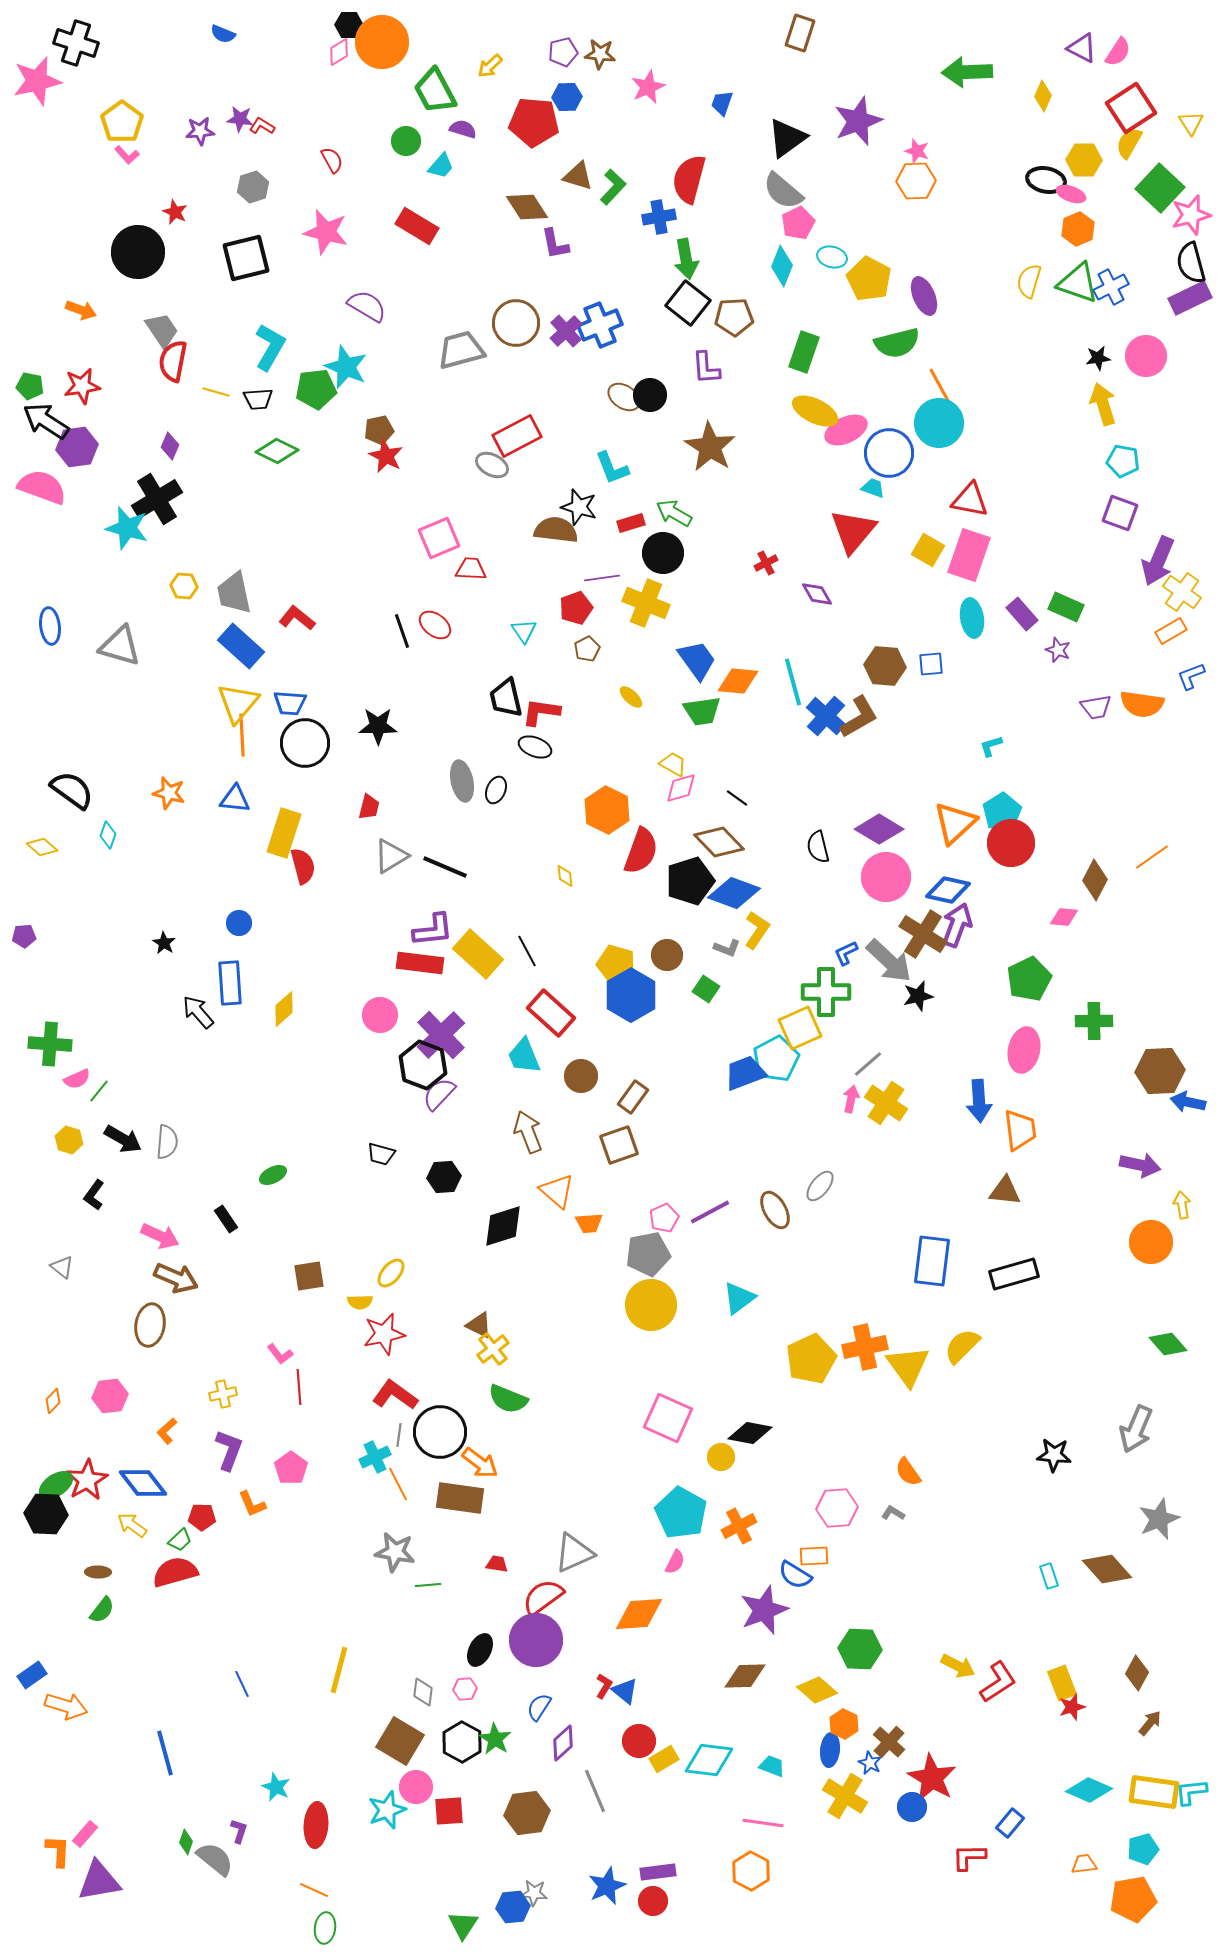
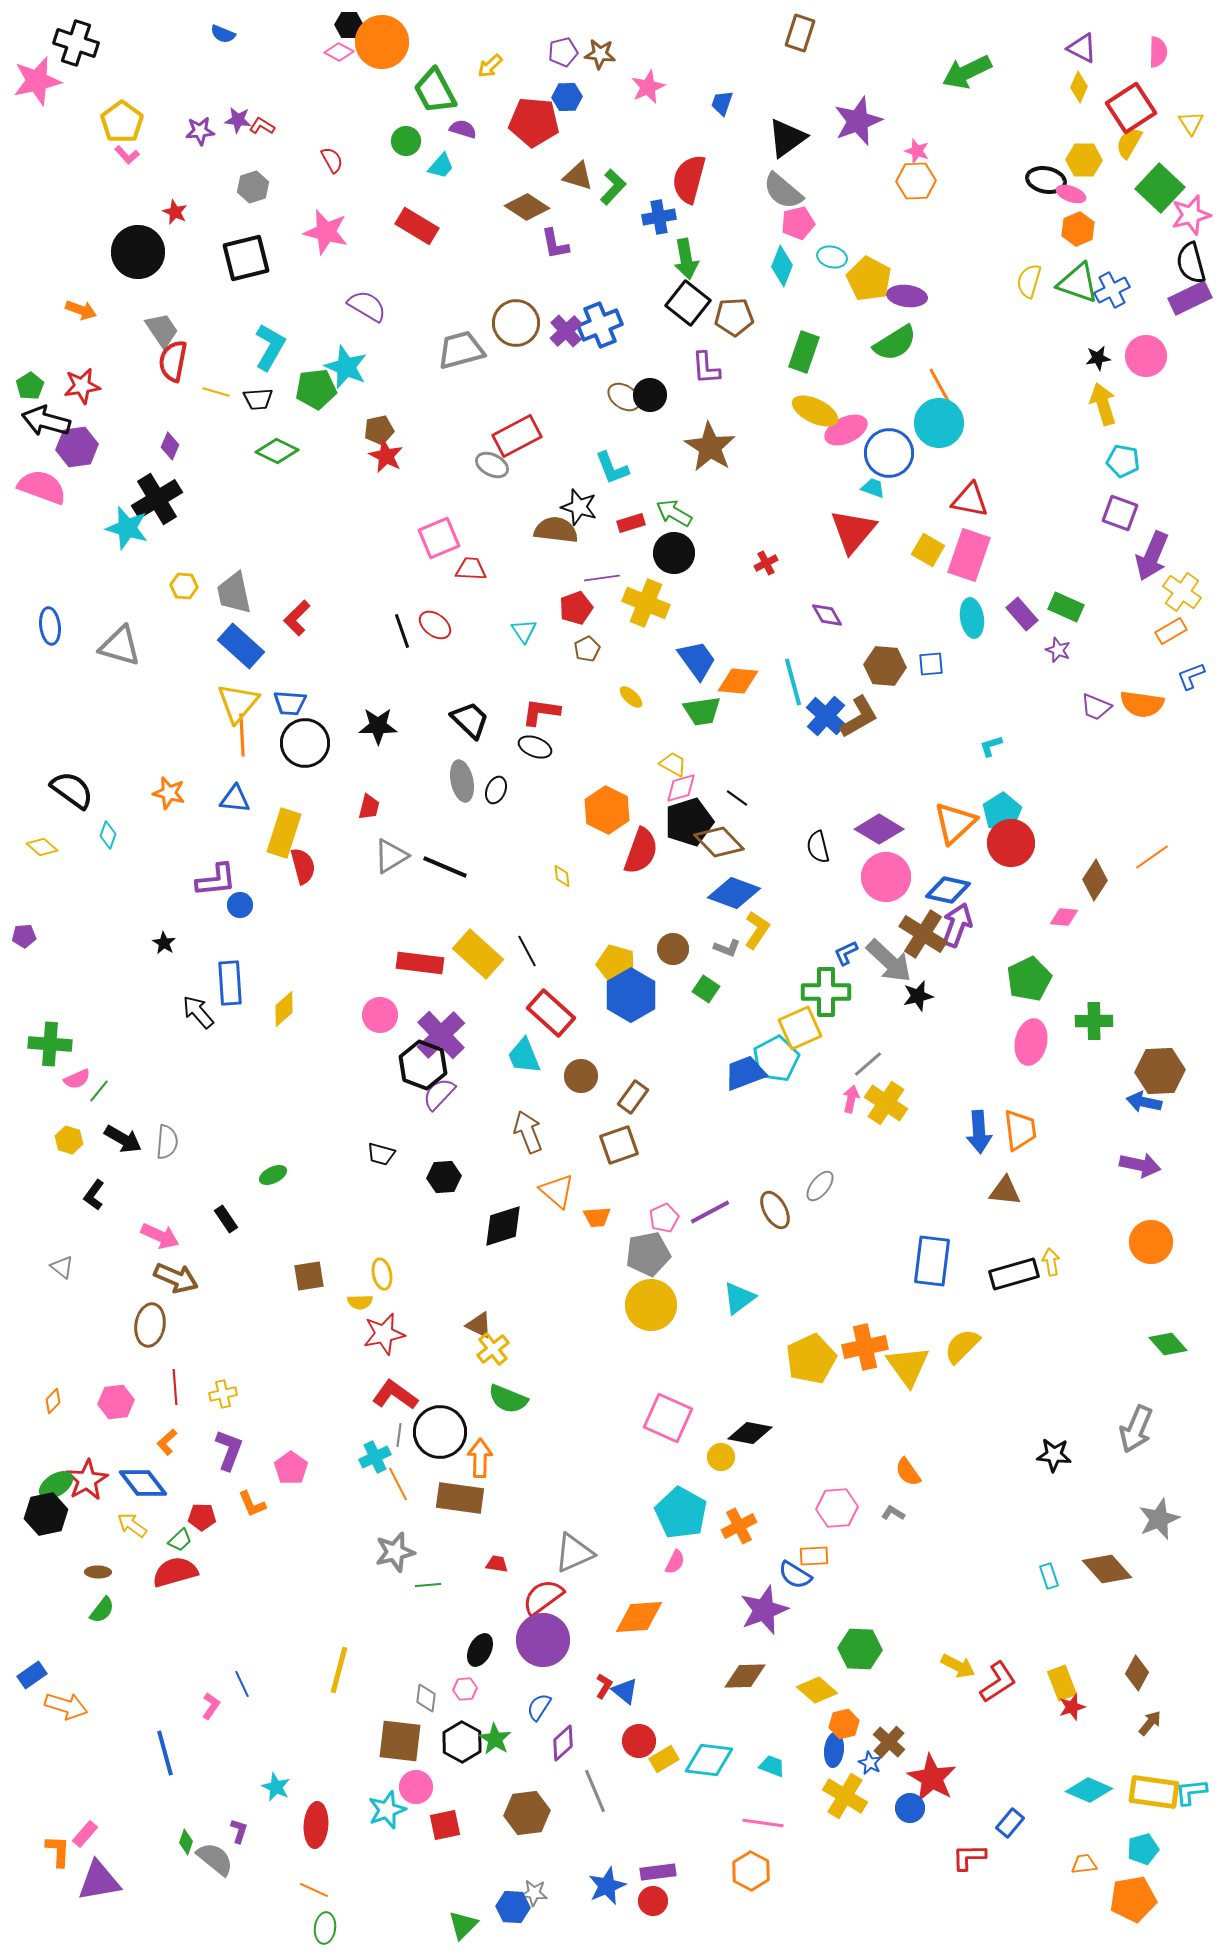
pink diamond at (339, 52): rotated 60 degrees clockwise
pink semicircle at (1118, 52): moved 40 px right; rotated 32 degrees counterclockwise
green arrow at (967, 72): rotated 24 degrees counterclockwise
yellow diamond at (1043, 96): moved 36 px right, 9 px up
purple star at (240, 119): moved 2 px left, 1 px down
brown diamond at (527, 207): rotated 24 degrees counterclockwise
pink pentagon at (798, 223): rotated 12 degrees clockwise
blue cross at (1111, 287): moved 1 px right, 3 px down
purple ellipse at (924, 296): moved 17 px left; rotated 60 degrees counterclockwise
green semicircle at (897, 343): moved 2 px left; rotated 18 degrees counterclockwise
green pentagon at (30, 386): rotated 28 degrees clockwise
black arrow at (46, 421): rotated 18 degrees counterclockwise
black circle at (663, 553): moved 11 px right
purple arrow at (1158, 561): moved 6 px left, 5 px up
purple diamond at (817, 594): moved 10 px right, 21 px down
red L-shape at (297, 618): rotated 84 degrees counterclockwise
black trapezoid at (506, 698): moved 36 px left, 22 px down; rotated 147 degrees clockwise
purple trapezoid at (1096, 707): rotated 32 degrees clockwise
yellow diamond at (565, 876): moved 3 px left
brown diamond at (1095, 880): rotated 6 degrees clockwise
black pentagon at (690, 881): moved 1 px left, 59 px up
blue circle at (239, 923): moved 1 px right, 18 px up
purple L-shape at (433, 930): moved 217 px left, 50 px up
brown circle at (667, 955): moved 6 px right, 6 px up
pink ellipse at (1024, 1050): moved 7 px right, 8 px up
blue arrow at (979, 1101): moved 31 px down
blue arrow at (1188, 1102): moved 44 px left
yellow arrow at (1182, 1205): moved 131 px left, 57 px down
orange trapezoid at (589, 1223): moved 8 px right, 6 px up
yellow ellipse at (391, 1273): moved 9 px left, 1 px down; rotated 52 degrees counterclockwise
pink L-shape at (280, 1354): moved 69 px left, 352 px down; rotated 108 degrees counterclockwise
red line at (299, 1387): moved 124 px left
pink hexagon at (110, 1396): moved 6 px right, 6 px down
orange L-shape at (167, 1431): moved 11 px down
orange arrow at (480, 1463): moved 5 px up; rotated 126 degrees counterclockwise
black hexagon at (46, 1514): rotated 15 degrees counterclockwise
gray star at (395, 1552): rotated 24 degrees counterclockwise
orange diamond at (639, 1614): moved 3 px down
purple circle at (536, 1640): moved 7 px right
gray diamond at (423, 1692): moved 3 px right, 6 px down
orange hexagon at (844, 1724): rotated 20 degrees clockwise
brown square at (400, 1741): rotated 24 degrees counterclockwise
blue ellipse at (830, 1750): moved 4 px right
blue circle at (912, 1807): moved 2 px left, 1 px down
red square at (449, 1811): moved 4 px left, 14 px down; rotated 8 degrees counterclockwise
blue hexagon at (513, 1907): rotated 8 degrees clockwise
green triangle at (463, 1925): rotated 12 degrees clockwise
